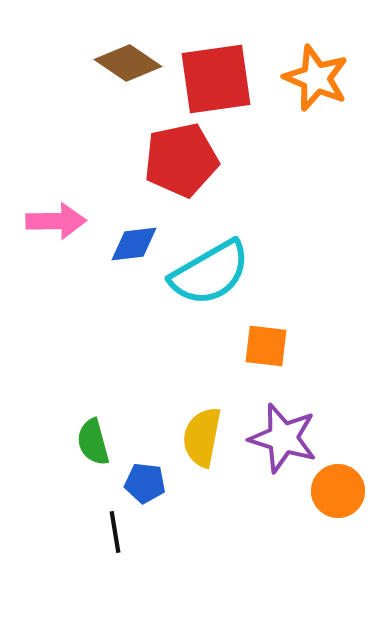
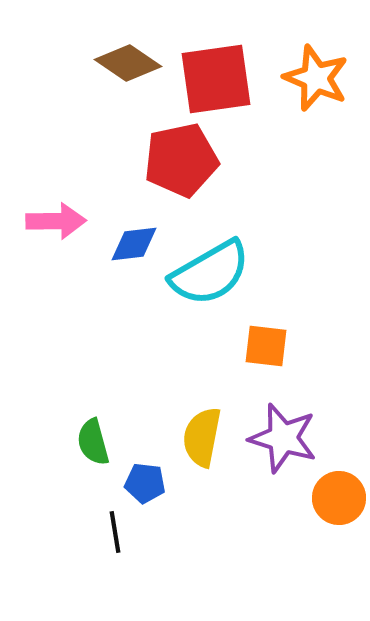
orange circle: moved 1 px right, 7 px down
